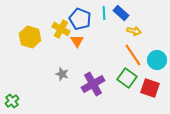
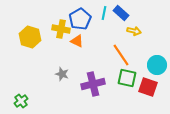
cyan line: rotated 16 degrees clockwise
blue pentagon: rotated 20 degrees clockwise
yellow cross: rotated 18 degrees counterclockwise
orange triangle: rotated 32 degrees counterclockwise
orange line: moved 12 px left
cyan circle: moved 5 px down
green square: rotated 24 degrees counterclockwise
purple cross: rotated 15 degrees clockwise
red square: moved 2 px left, 1 px up
green cross: moved 9 px right
